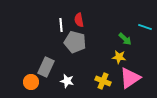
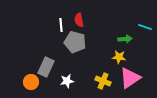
green arrow: rotated 48 degrees counterclockwise
white star: rotated 24 degrees counterclockwise
